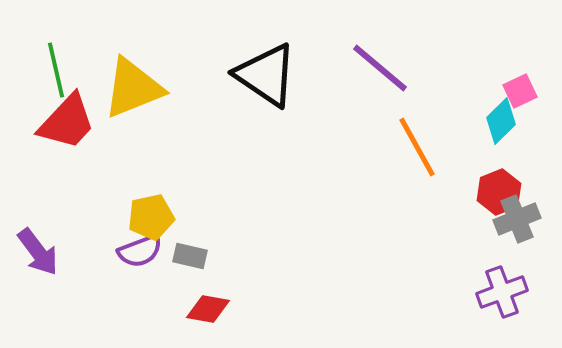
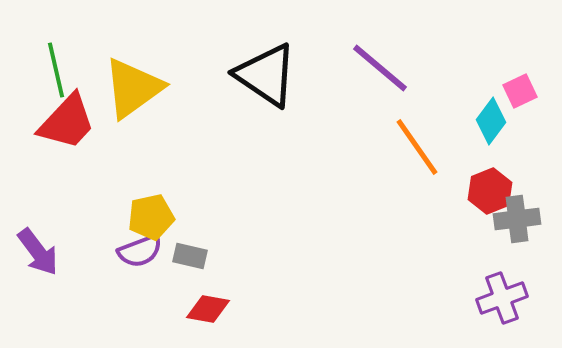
yellow triangle: rotated 14 degrees counterclockwise
cyan diamond: moved 10 px left; rotated 9 degrees counterclockwise
orange line: rotated 6 degrees counterclockwise
red hexagon: moved 9 px left, 1 px up
gray cross: rotated 15 degrees clockwise
purple cross: moved 6 px down
